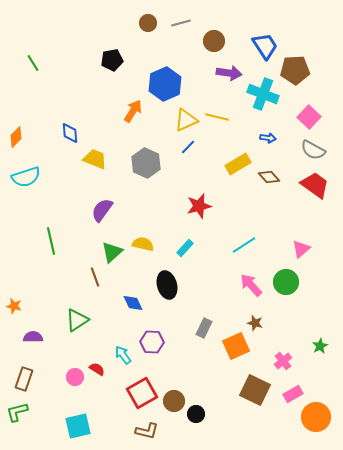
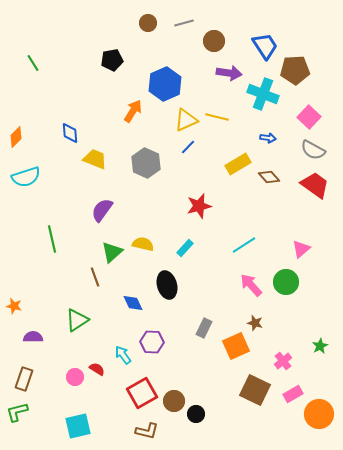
gray line at (181, 23): moved 3 px right
green line at (51, 241): moved 1 px right, 2 px up
orange circle at (316, 417): moved 3 px right, 3 px up
